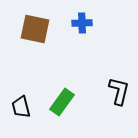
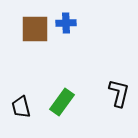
blue cross: moved 16 px left
brown square: rotated 12 degrees counterclockwise
black L-shape: moved 2 px down
